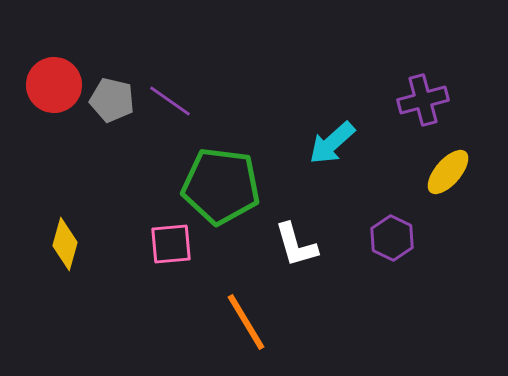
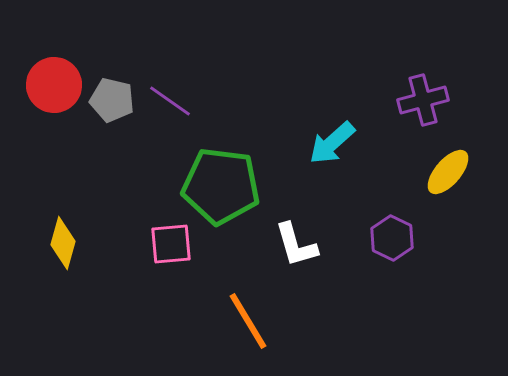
yellow diamond: moved 2 px left, 1 px up
orange line: moved 2 px right, 1 px up
